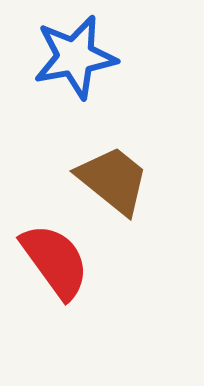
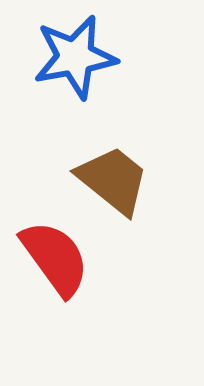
red semicircle: moved 3 px up
